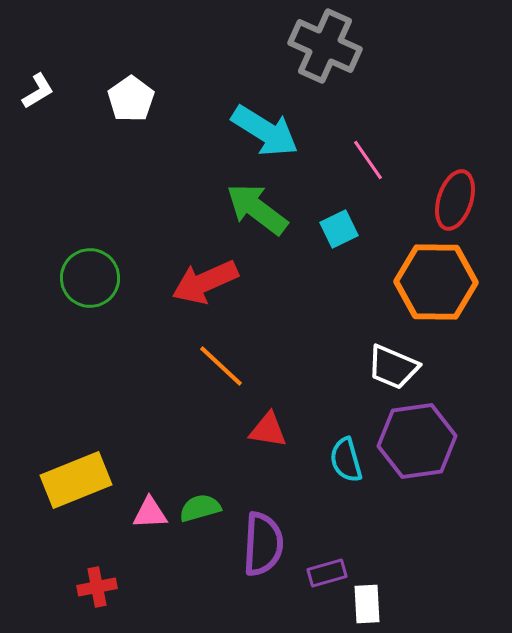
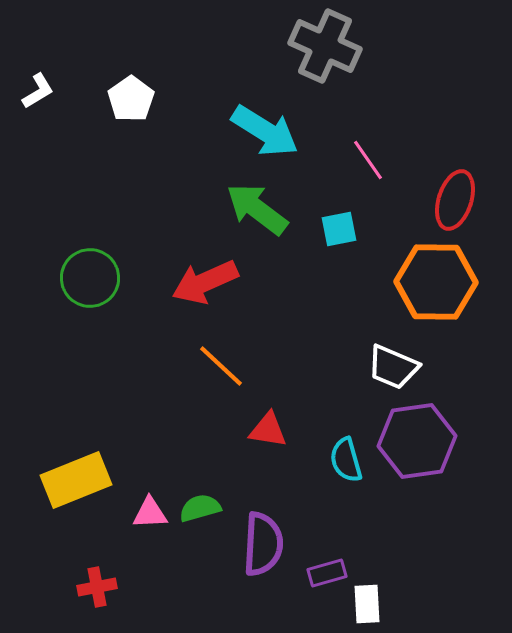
cyan square: rotated 15 degrees clockwise
